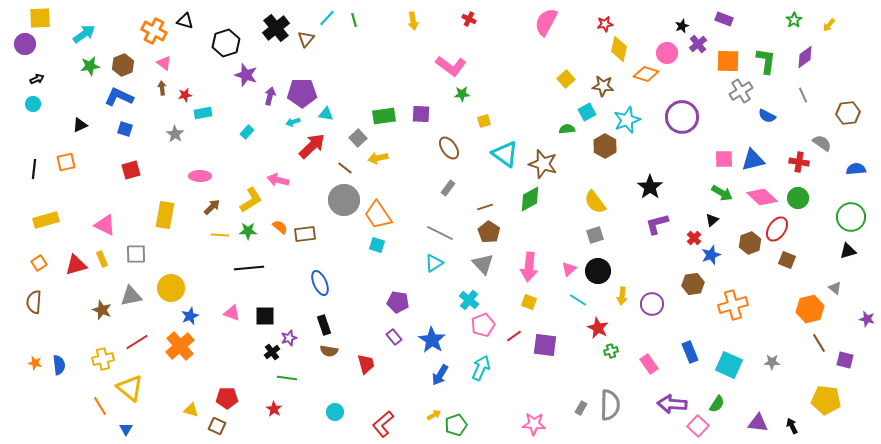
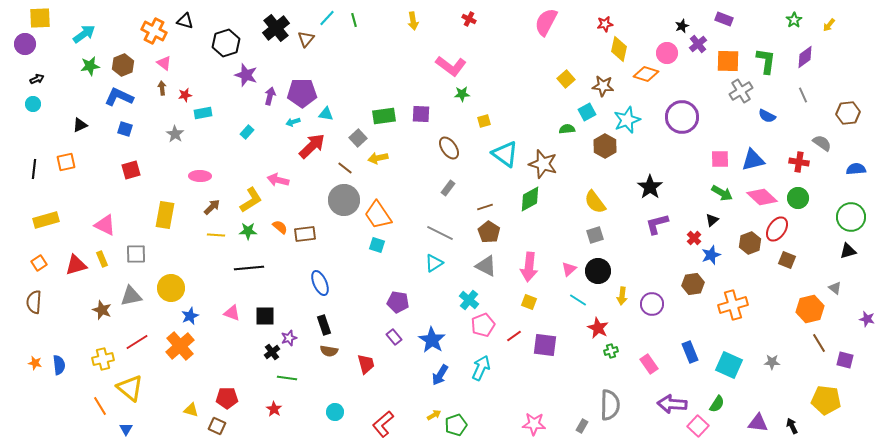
pink square at (724, 159): moved 4 px left
yellow line at (220, 235): moved 4 px left
gray triangle at (483, 264): moved 3 px right, 2 px down; rotated 20 degrees counterclockwise
gray rectangle at (581, 408): moved 1 px right, 18 px down
